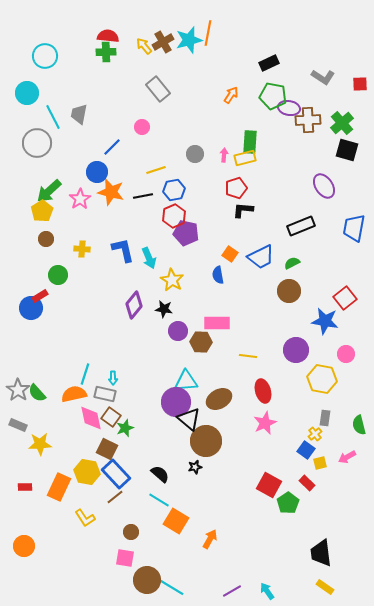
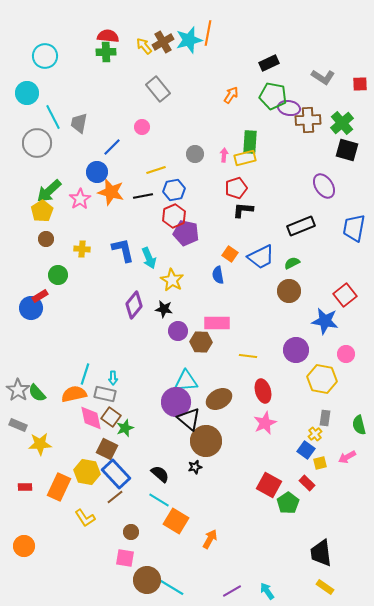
gray trapezoid at (79, 114): moved 9 px down
red square at (345, 298): moved 3 px up
